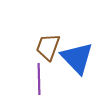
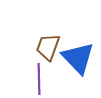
blue triangle: moved 1 px right
